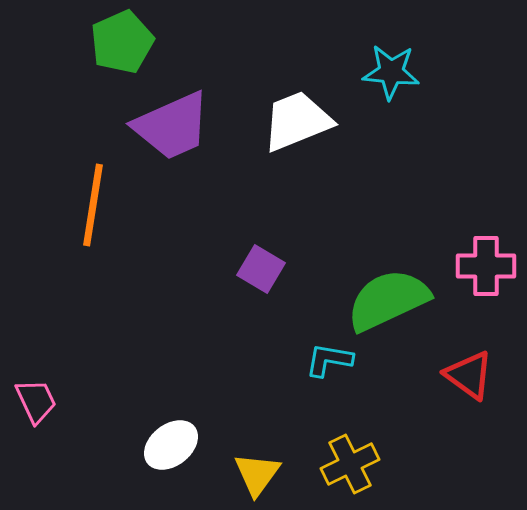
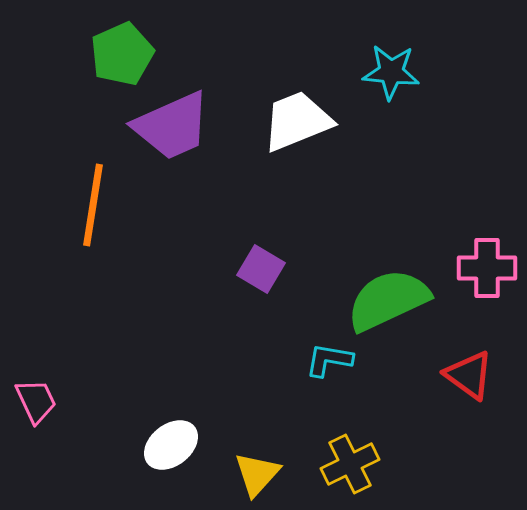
green pentagon: moved 12 px down
pink cross: moved 1 px right, 2 px down
yellow triangle: rotated 6 degrees clockwise
